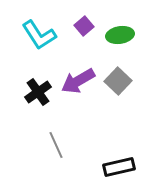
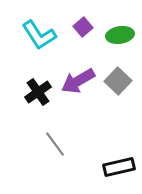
purple square: moved 1 px left, 1 px down
gray line: moved 1 px left, 1 px up; rotated 12 degrees counterclockwise
